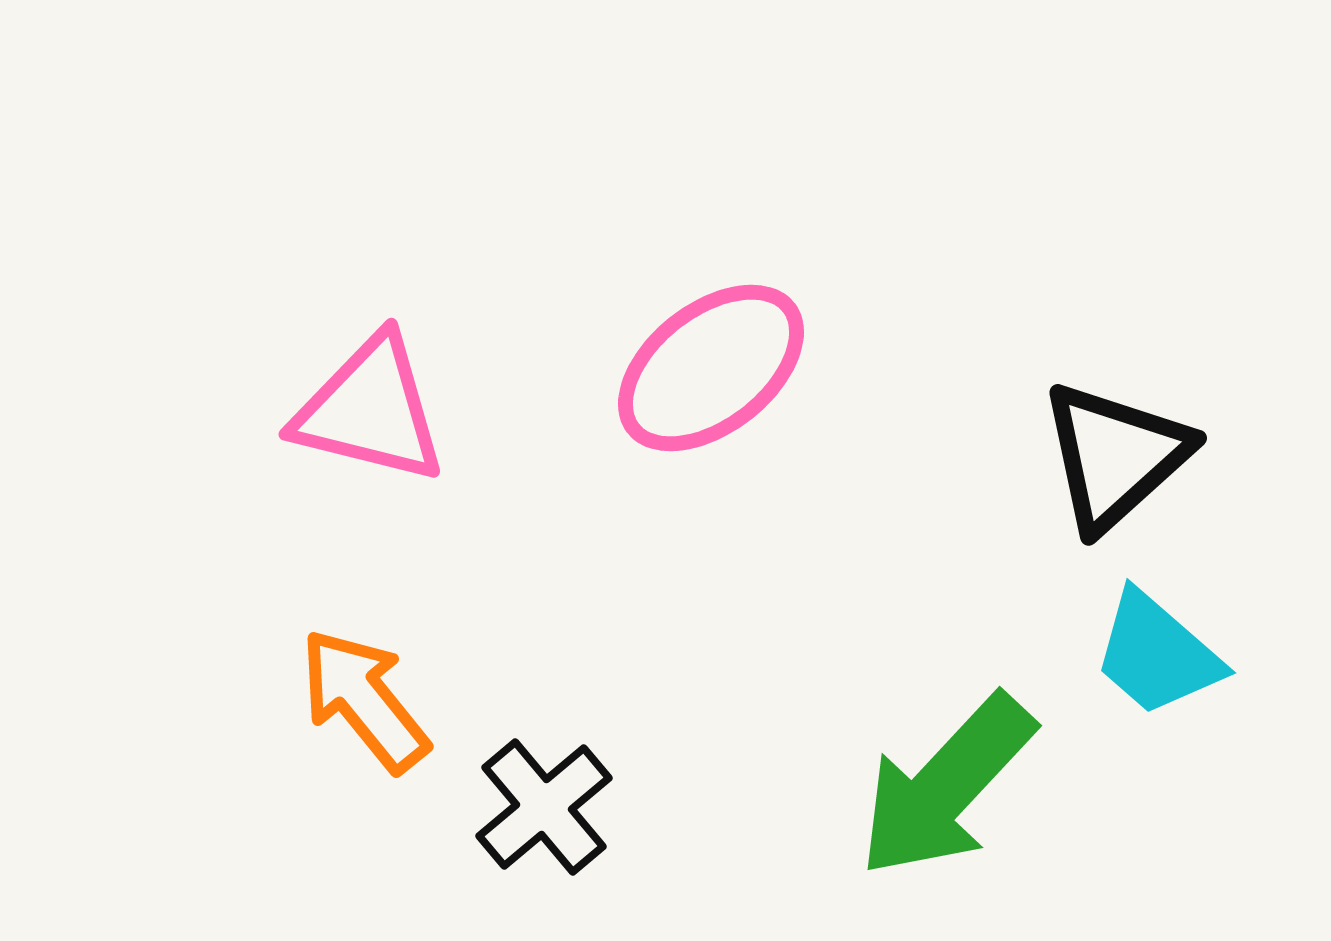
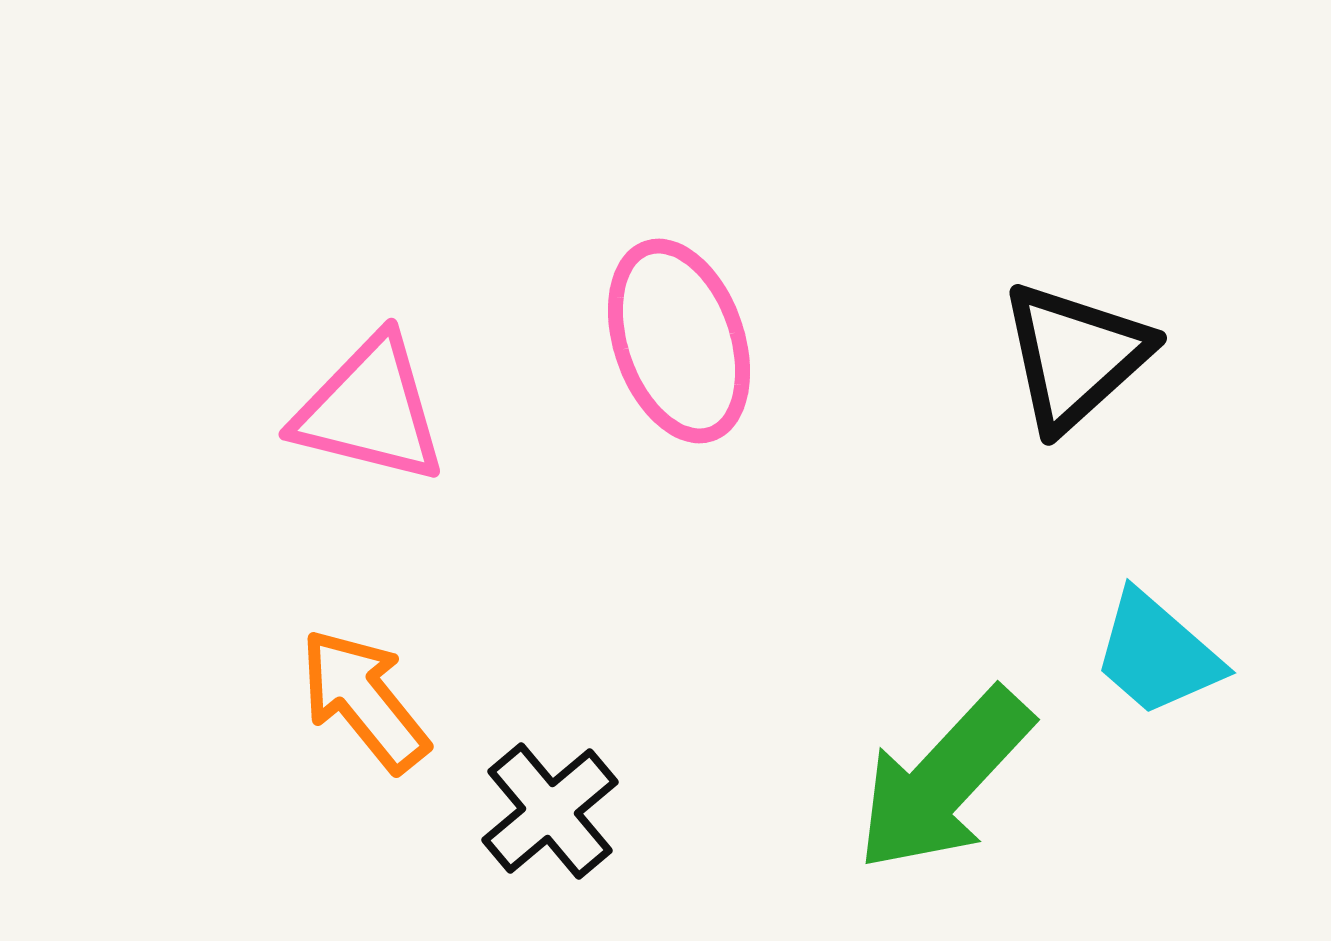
pink ellipse: moved 32 px left, 27 px up; rotated 71 degrees counterclockwise
black triangle: moved 40 px left, 100 px up
green arrow: moved 2 px left, 6 px up
black cross: moved 6 px right, 4 px down
